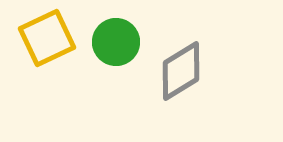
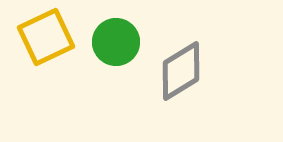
yellow square: moved 1 px left, 1 px up
